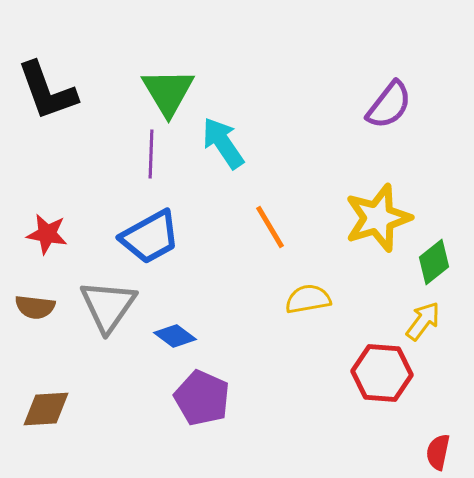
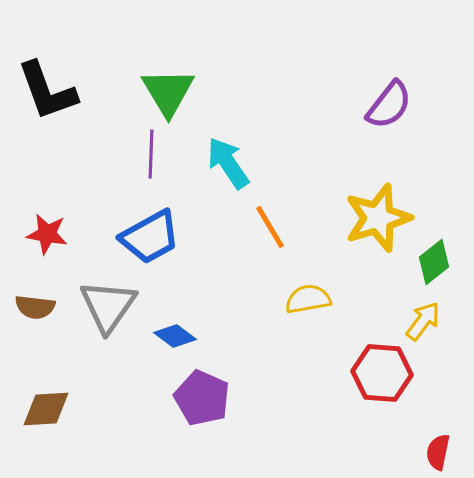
cyan arrow: moved 5 px right, 20 px down
